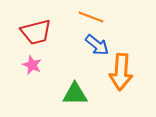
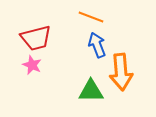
red trapezoid: moved 6 px down
blue arrow: rotated 150 degrees counterclockwise
orange arrow: rotated 9 degrees counterclockwise
green triangle: moved 16 px right, 3 px up
